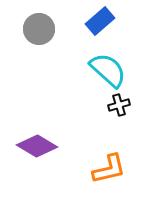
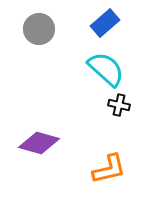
blue rectangle: moved 5 px right, 2 px down
cyan semicircle: moved 2 px left, 1 px up
black cross: rotated 30 degrees clockwise
purple diamond: moved 2 px right, 3 px up; rotated 15 degrees counterclockwise
